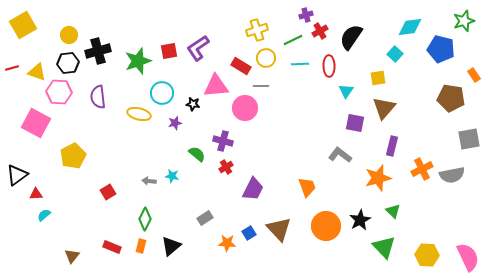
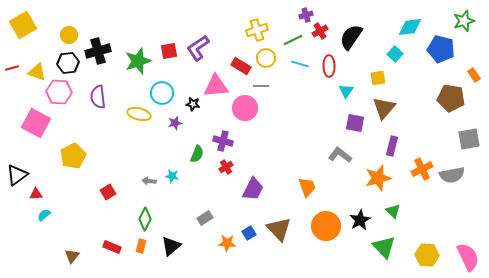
cyan line at (300, 64): rotated 18 degrees clockwise
green semicircle at (197, 154): rotated 72 degrees clockwise
